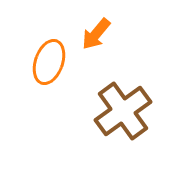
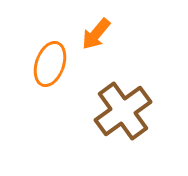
orange ellipse: moved 1 px right, 2 px down
